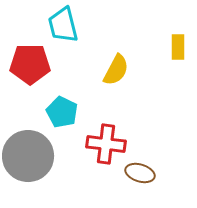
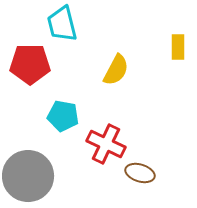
cyan trapezoid: moved 1 px left, 1 px up
cyan pentagon: moved 1 px right, 4 px down; rotated 16 degrees counterclockwise
red cross: rotated 18 degrees clockwise
gray circle: moved 20 px down
